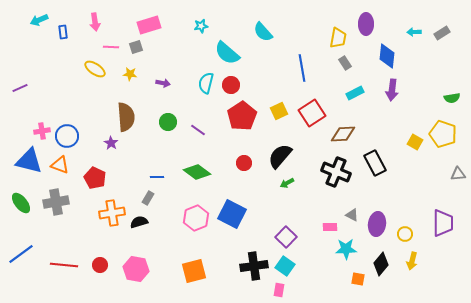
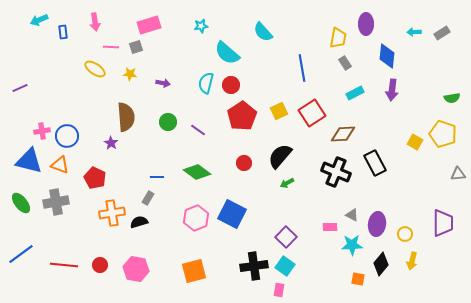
cyan star at (346, 249): moved 6 px right, 4 px up
